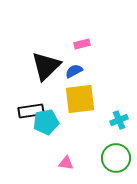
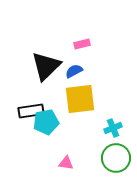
cyan cross: moved 6 px left, 8 px down
